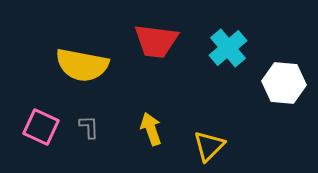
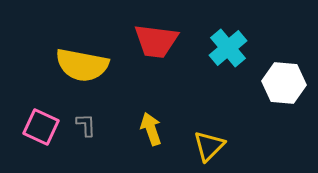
gray L-shape: moved 3 px left, 2 px up
